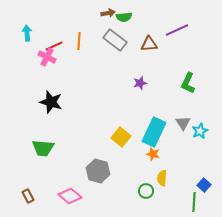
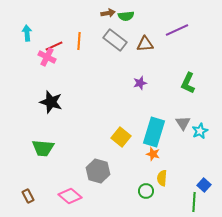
green semicircle: moved 2 px right, 1 px up
brown triangle: moved 4 px left
cyan rectangle: rotated 8 degrees counterclockwise
